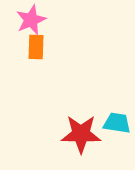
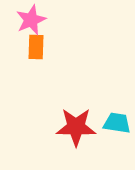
red star: moved 5 px left, 7 px up
